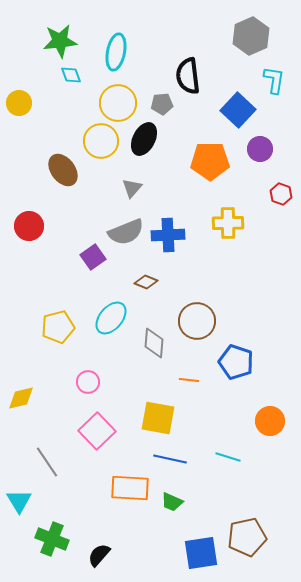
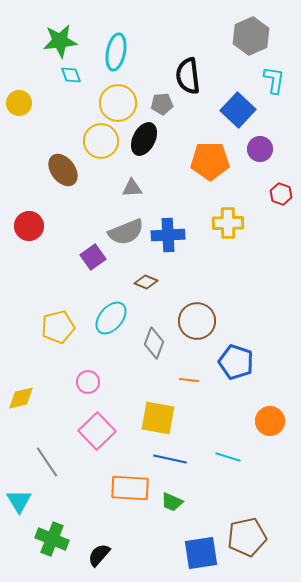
gray triangle at (132, 188): rotated 45 degrees clockwise
gray diamond at (154, 343): rotated 16 degrees clockwise
